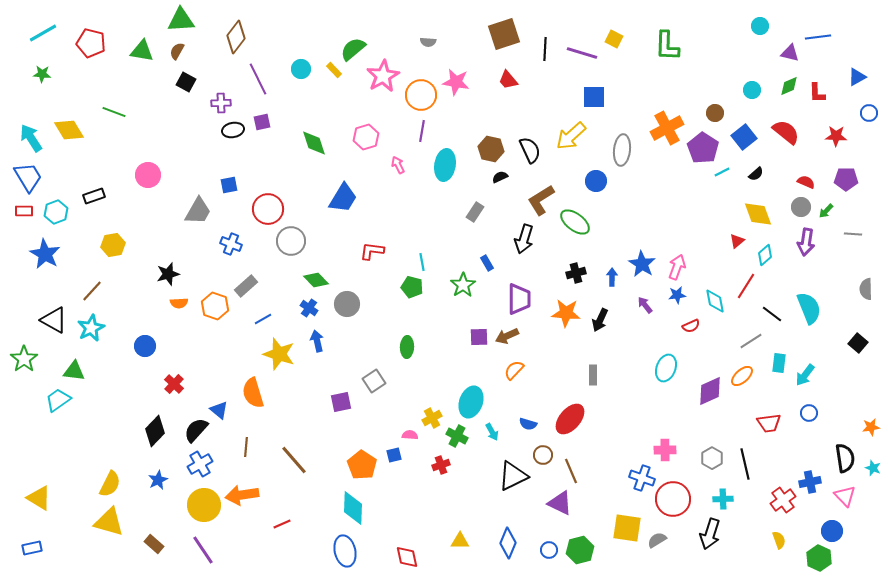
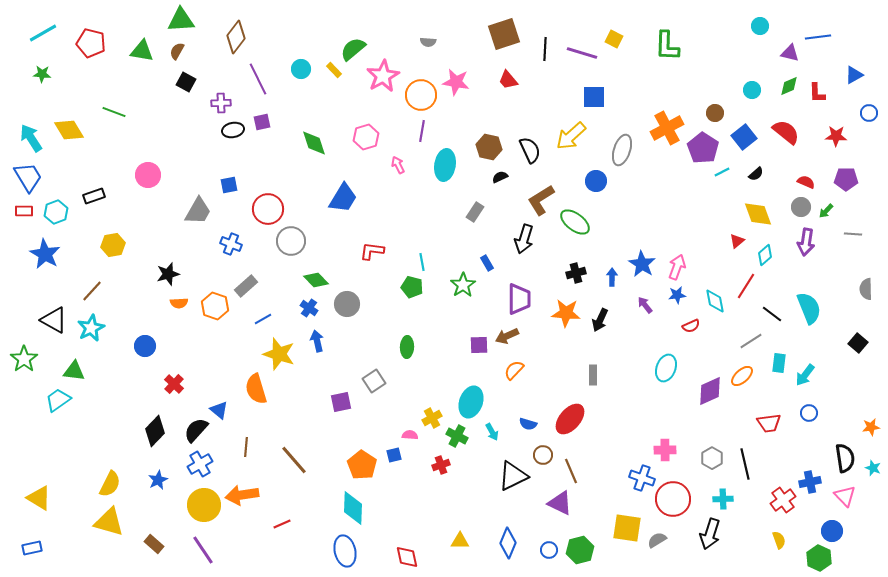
blue triangle at (857, 77): moved 3 px left, 2 px up
brown hexagon at (491, 149): moved 2 px left, 2 px up
gray ellipse at (622, 150): rotated 12 degrees clockwise
purple square at (479, 337): moved 8 px down
orange semicircle at (253, 393): moved 3 px right, 4 px up
